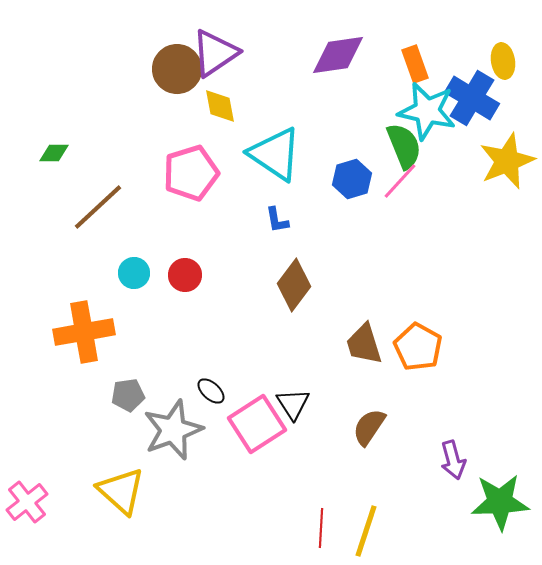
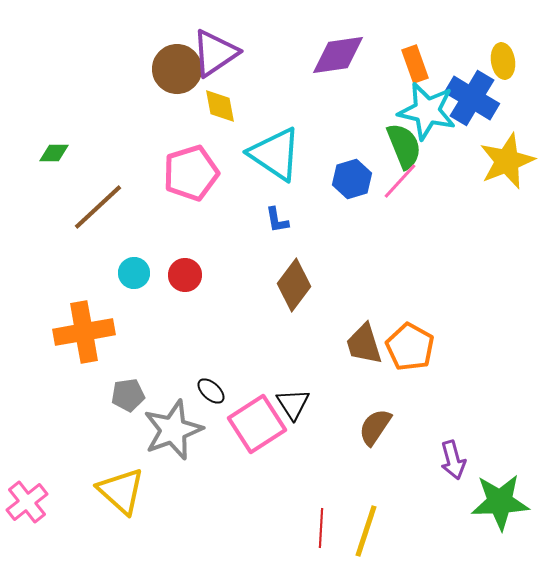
orange pentagon: moved 8 px left
brown semicircle: moved 6 px right
